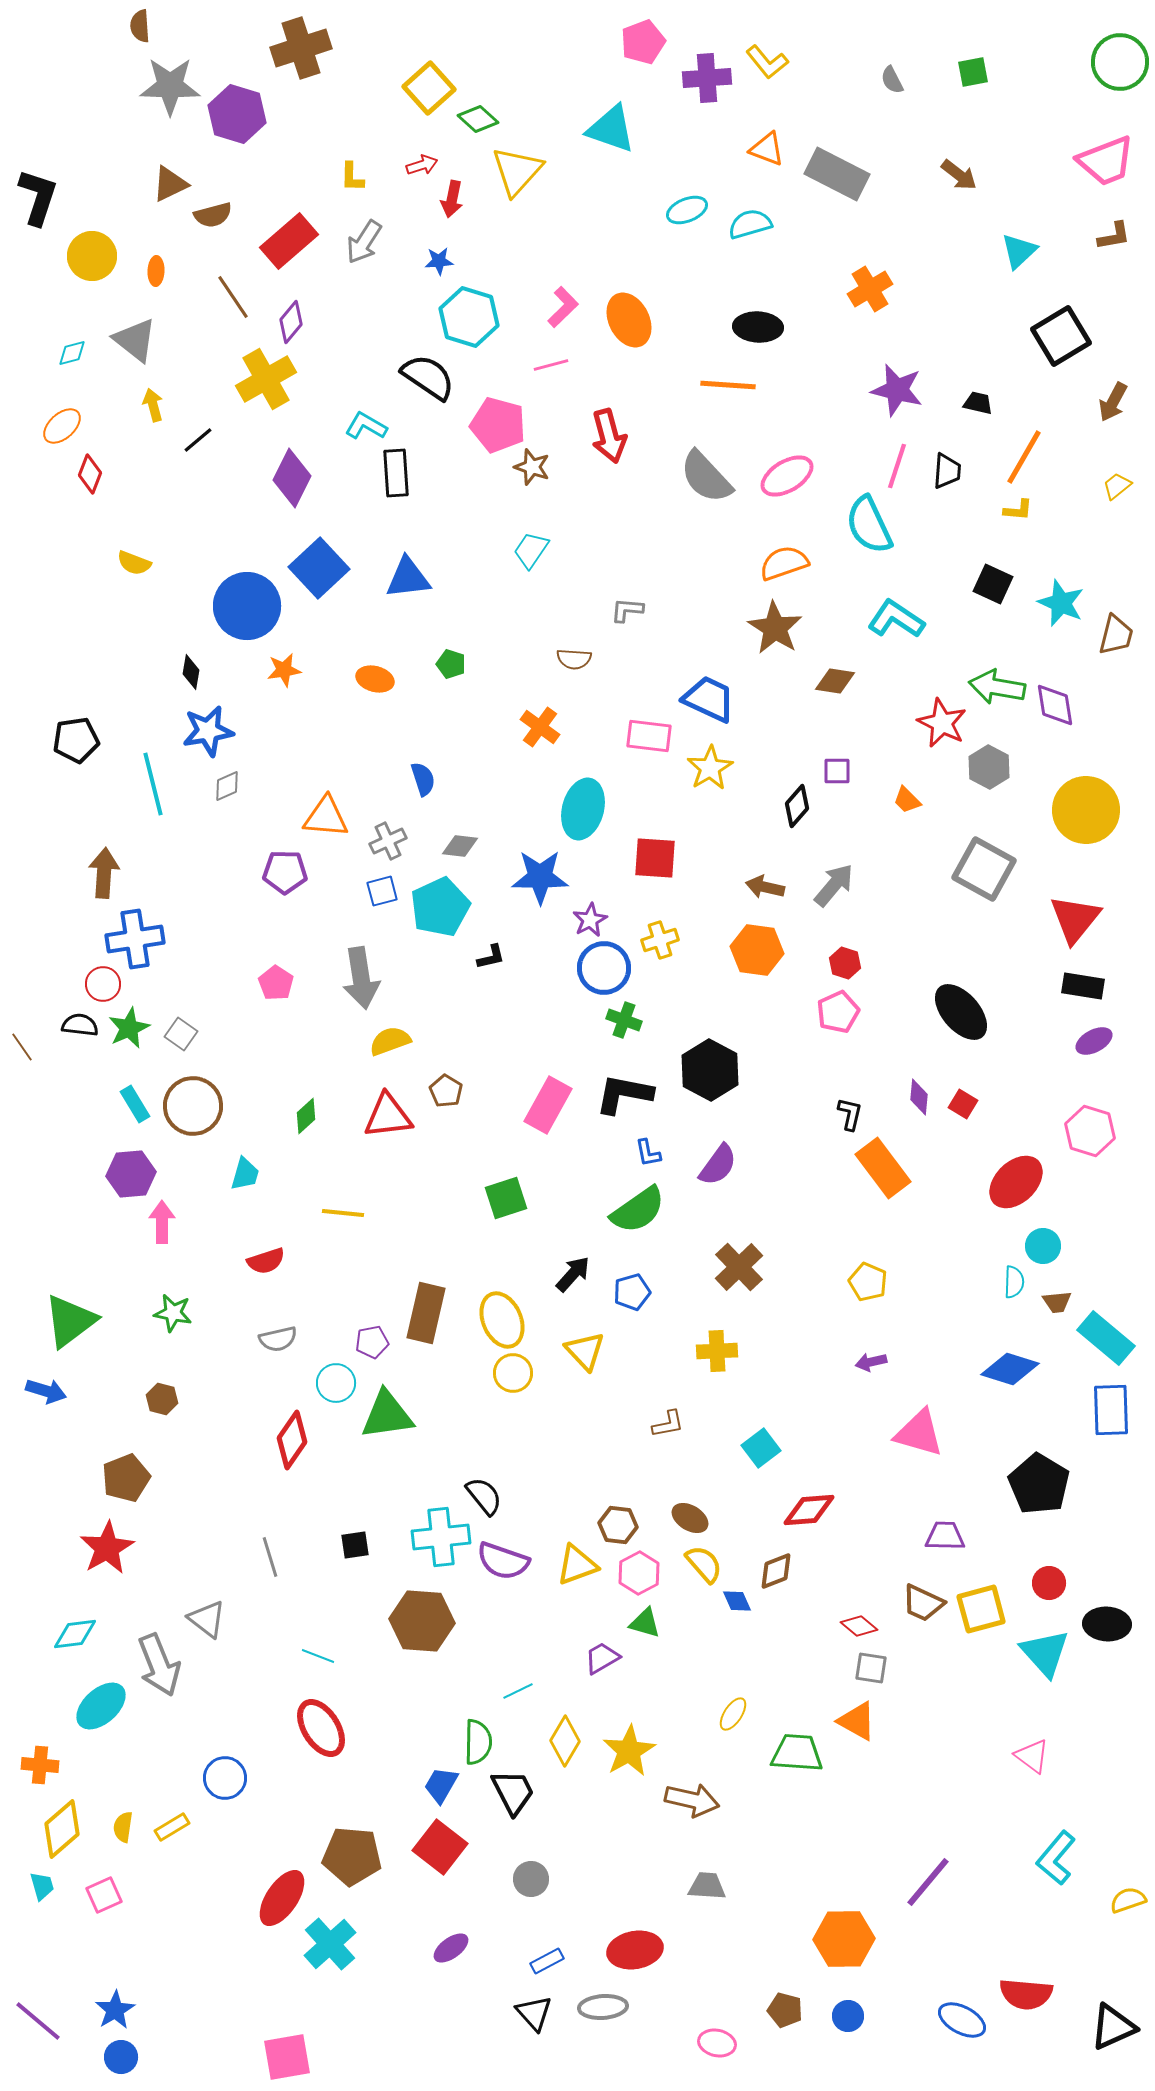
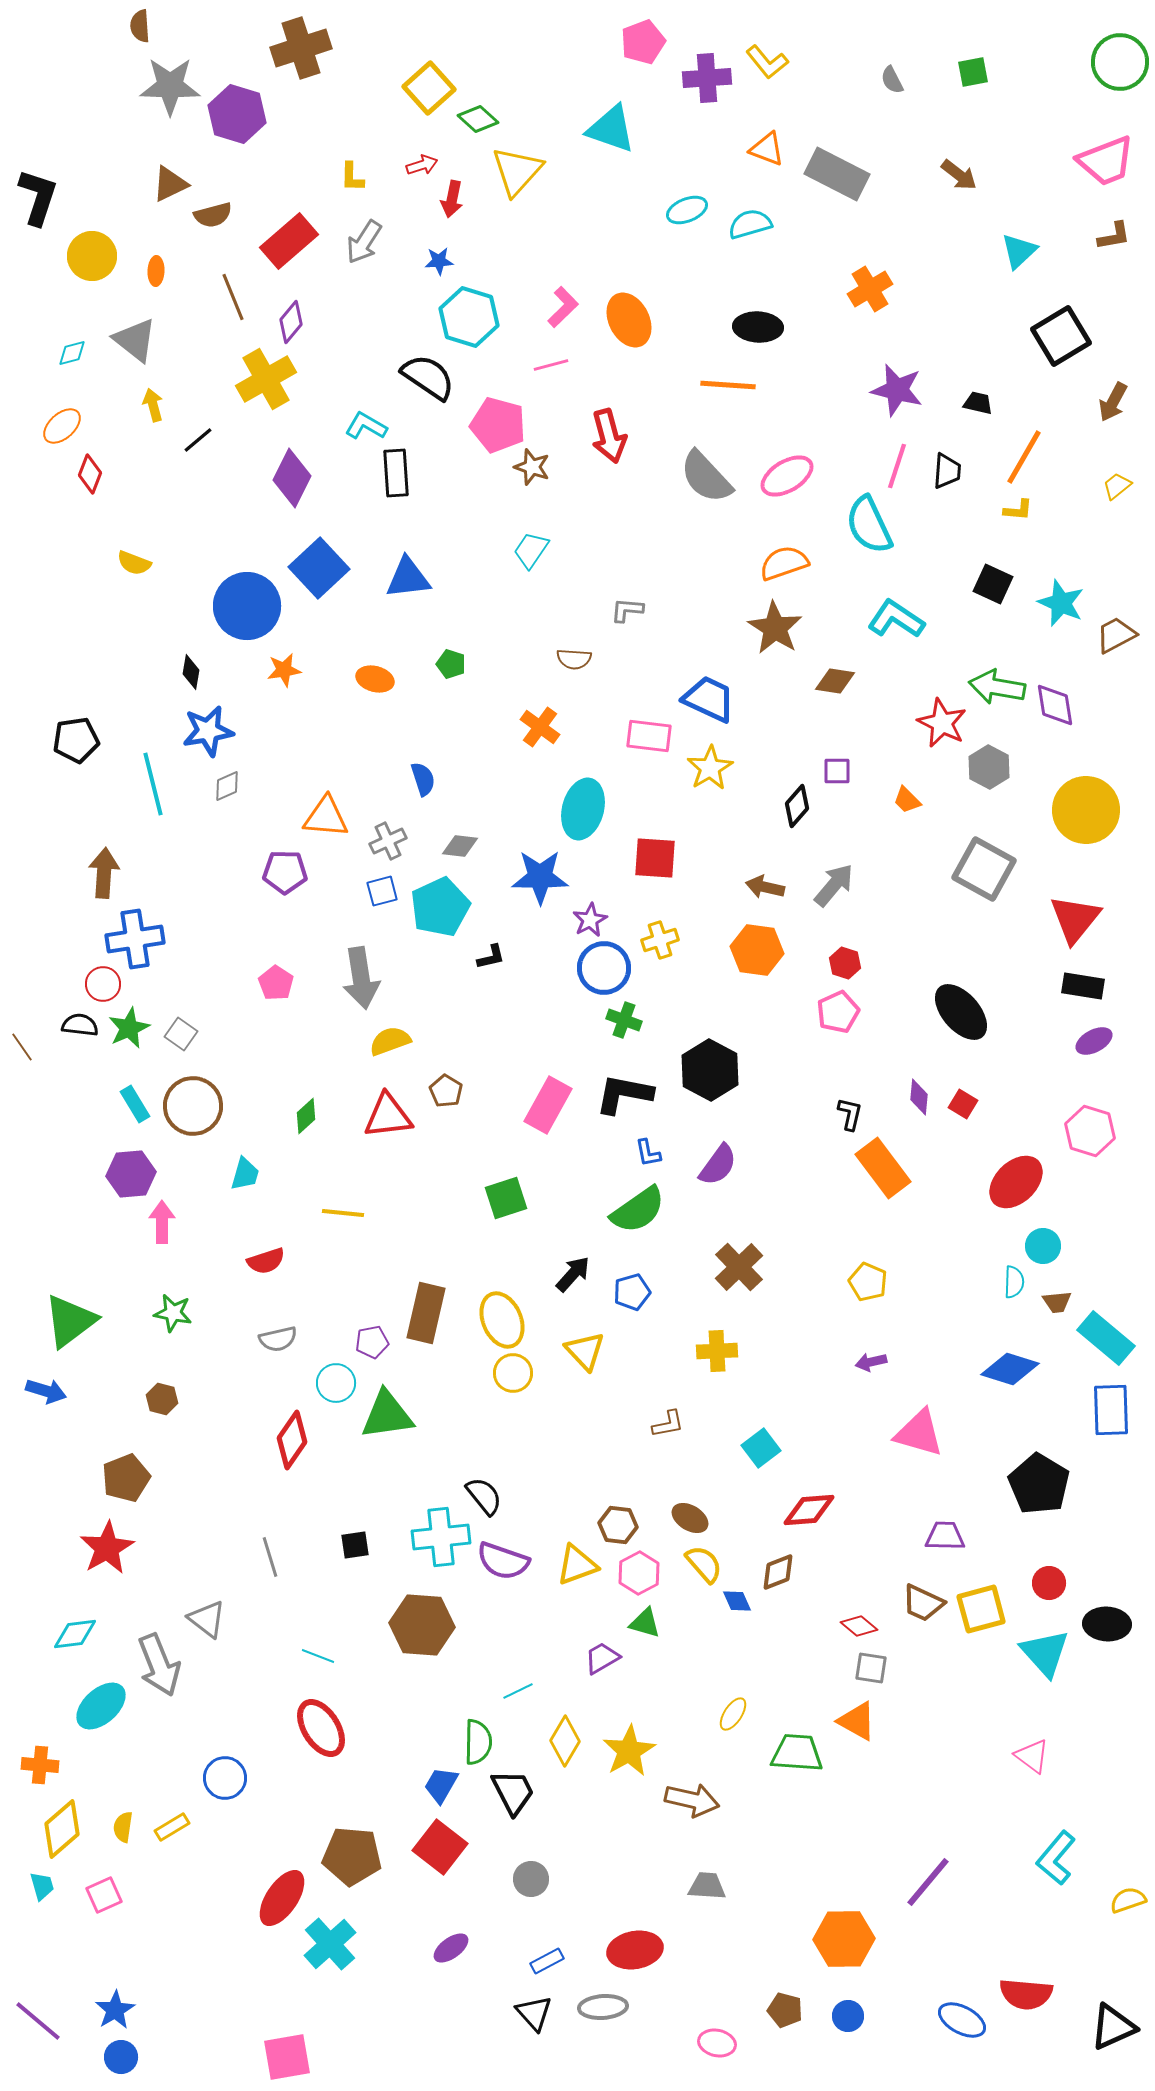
brown line at (233, 297): rotated 12 degrees clockwise
brown trapezoid at (1116, 635): rotated 132 degrees counterclockwise
brown diamond at (776, 1571): moved 2 px right, 1 px down
brown hexagon at (422, 1621): moved 4 px down
